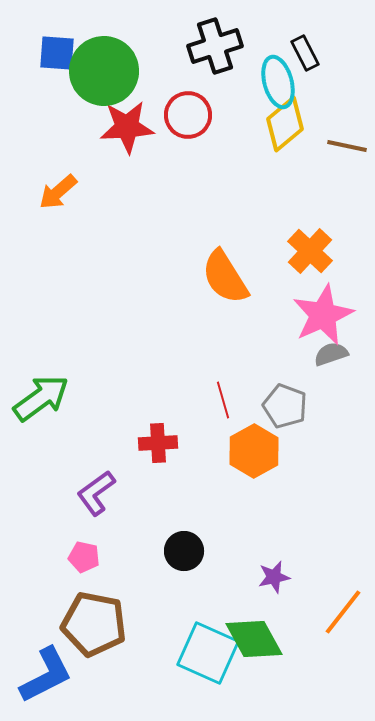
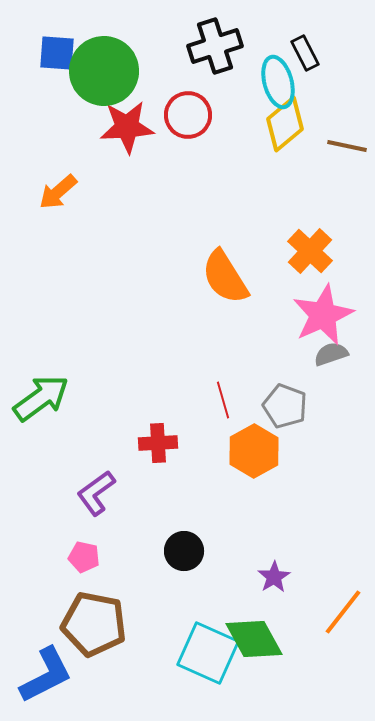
purple star: rotated 20 degrees counterclockwise
